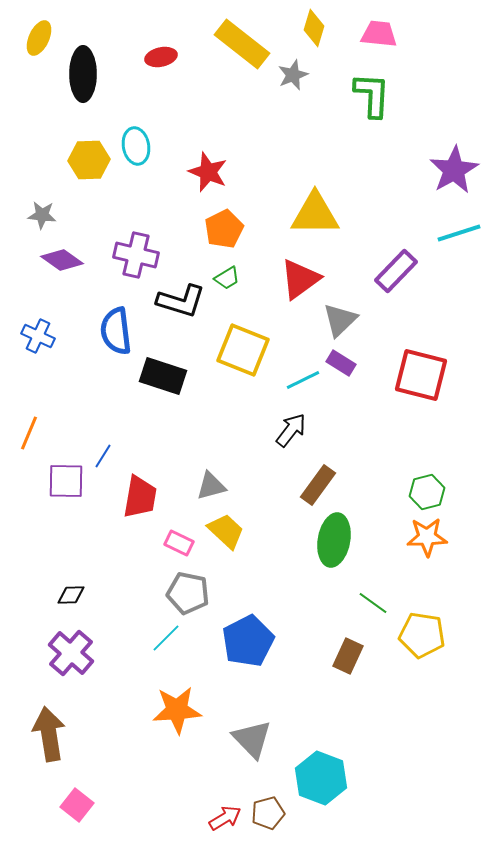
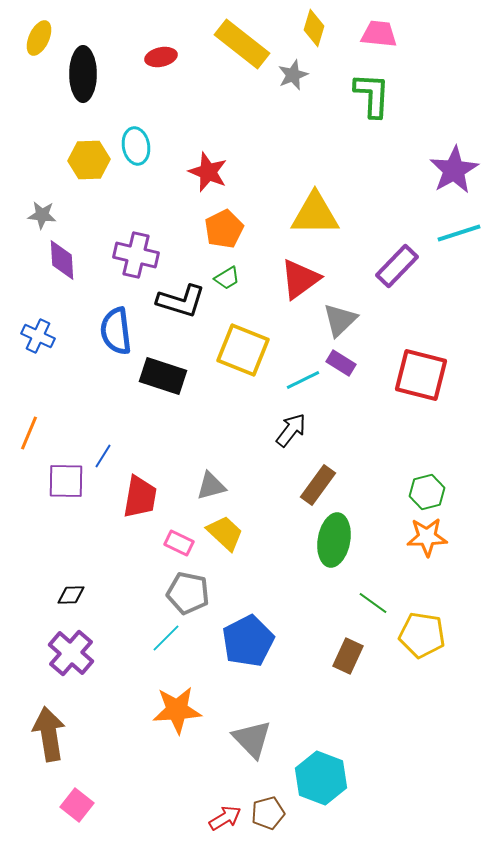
purple diamond at (62, 260): rotated 51 degrees clockwise
purple rectangle at (396, 271): moved 1 px right, 5 px up
yellow trapezoid at (226, 531): moved 1 px left, 2 px down
